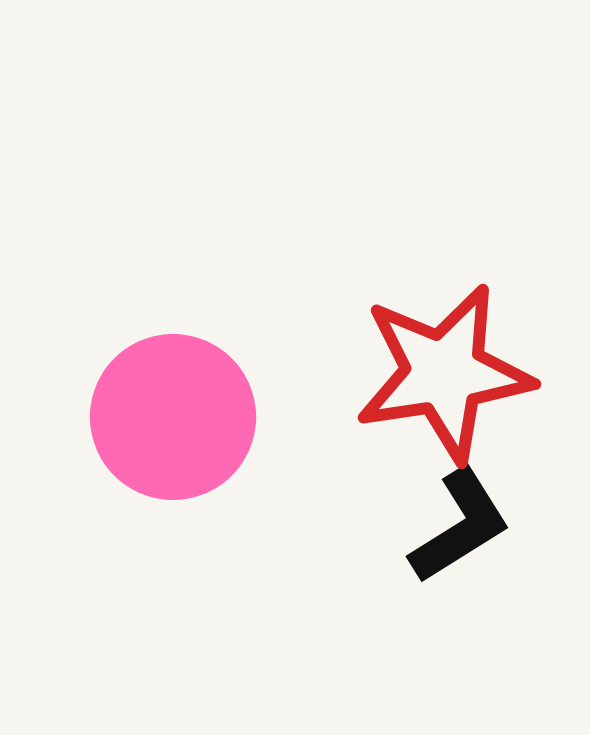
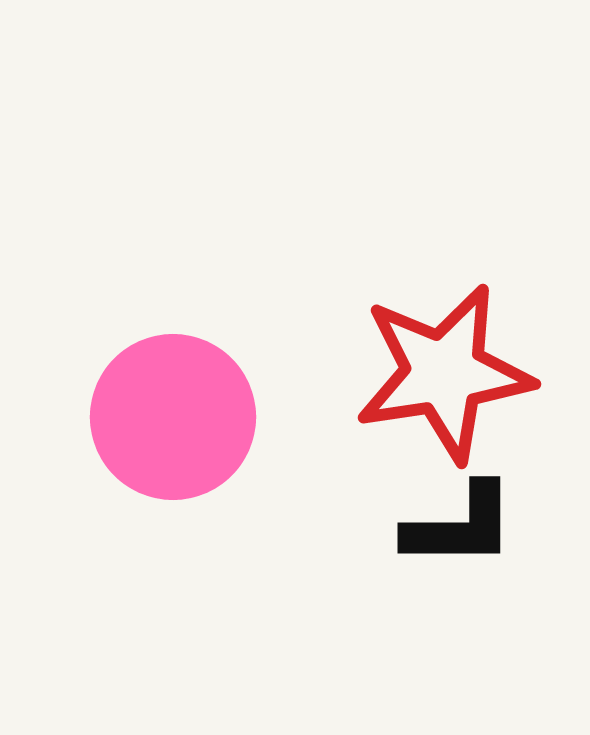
black L-shape: rotated 32 degrees clockwise
